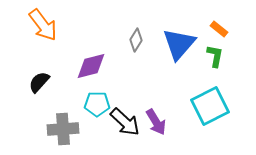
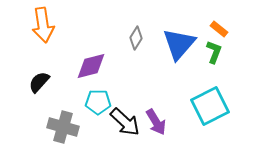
orange arrow: rotated 28 degrees clockwise
gray diamond: moved 2 px up
green L-shape: moved 1 px left, 4 px up; rotated 10 degrees clockwise
cyan pentagon: moved 1 px right, 2 px up
gray cross: moved 2 px up; rotated 20 degrees clockwise
